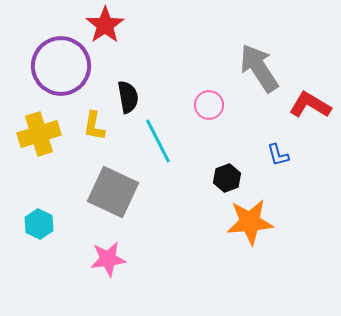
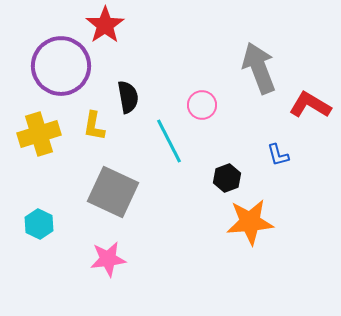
gray arrow: rotated 12 degrees clockwise
pink circle: moved 7 px left
cyan line: moved 11 px right
